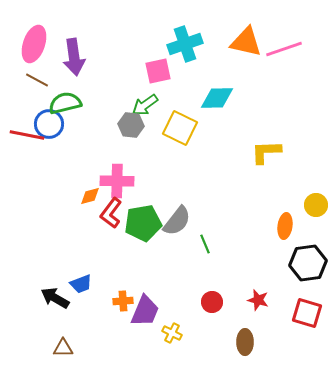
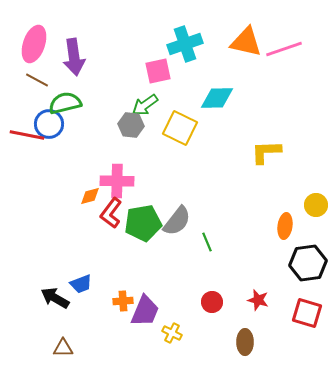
green line: moved 2 px right, 2 px up
